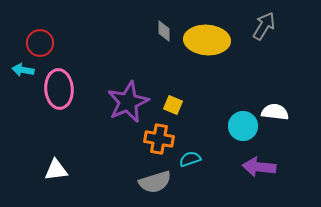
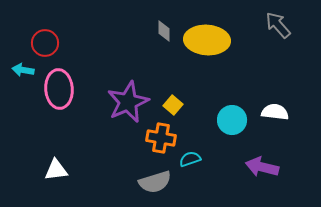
gray arrow: moved 14 px right, 1 px up; rotated 72 degrees counterclockwise
red circle: moved 5 px right
yellow square: rotated 18 degrees clockwise
cyan circle: moved 11 px left, 6 px up
orange cross: moved 2 px right, 1 px up
purple arrow: moved 3 px right; rotated 8 degrees clockwise
